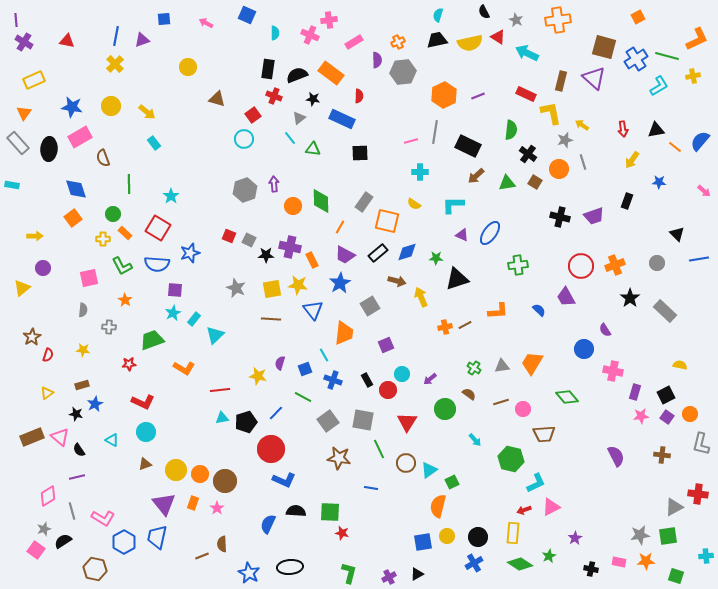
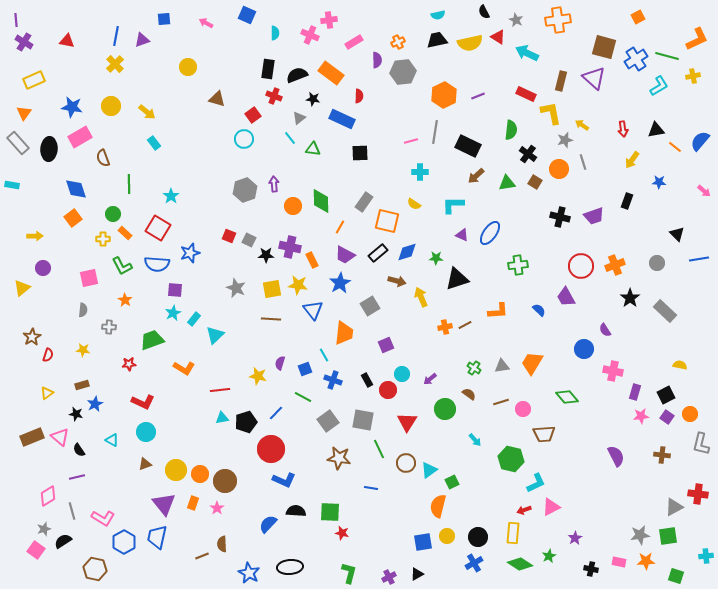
cyan semicircle at (438, 15): rotated 120 degrees counterclockwise
blue semicircle at (268, 524): rotated 18 degrees clockwise
